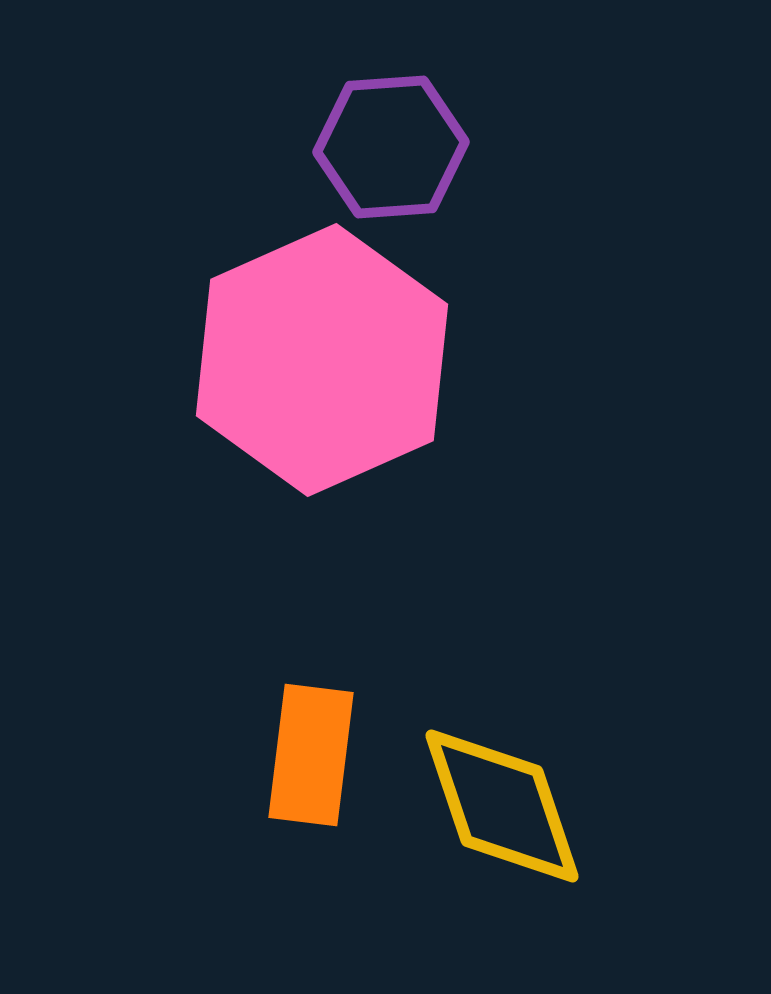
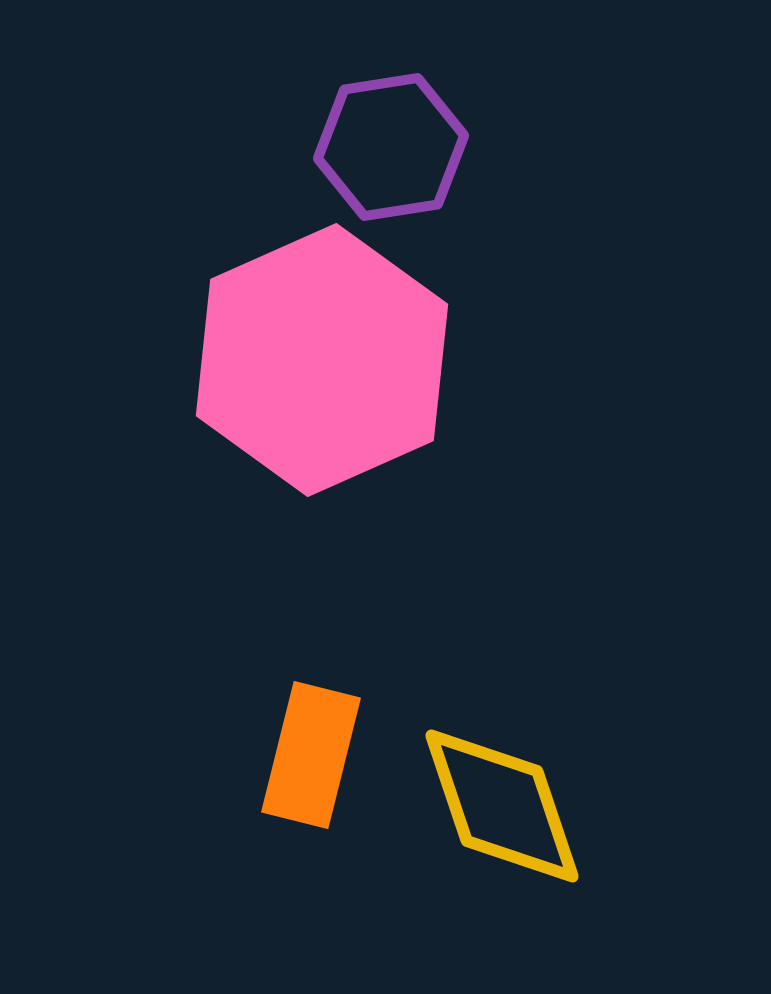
purple hexagon: rotated 5 degrees counterclockwise
orange rectangle: rotated 7 degrees clockwise
